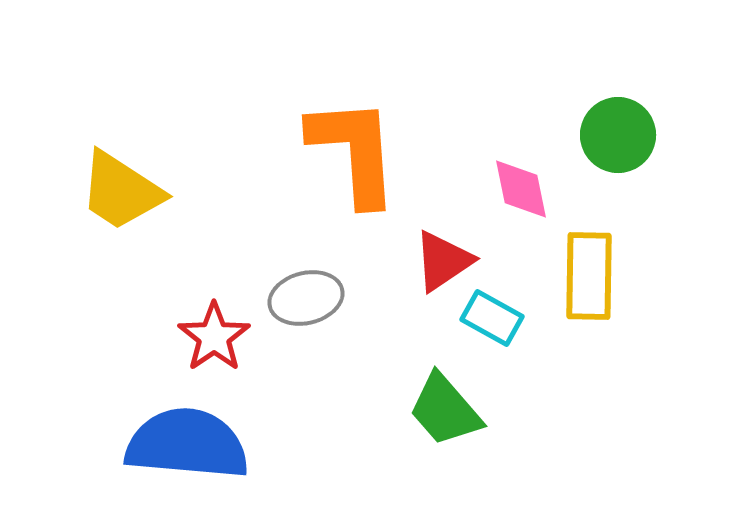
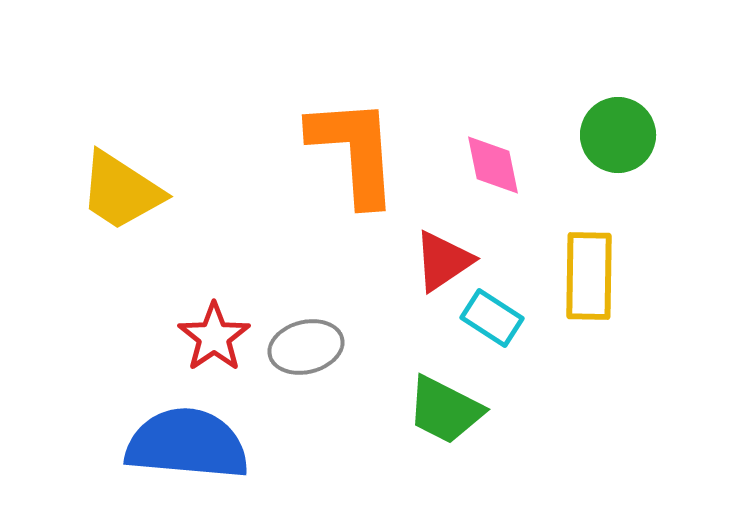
pink diamond: moved 28 px left, 24 px up
gray ellipse: moved 49 px down
cyan rectangle: rotated 4 degrees clockwise
green trapezoid: rotated 22 degrees counterclockwise
